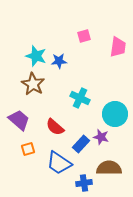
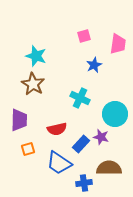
pink trapezoid: moved 3 px up
blue star: moved 35 px right, 4 px down; rotated 21 degrees counterclockwise
purple trapezoid: rotated 50 degrees clockwise
red semicircle: moved 2 px right, 2 px down; rotated 54 degrees counterclockwise
